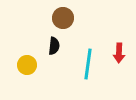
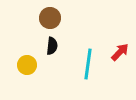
brown circle: moved 13 px left
black semicircle: moved 2 px left
red arrow: moved 1 px right, 1 px up; rotated 138 degrees counterclockwise
